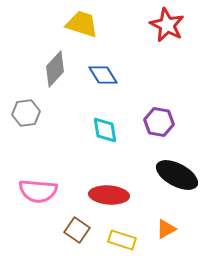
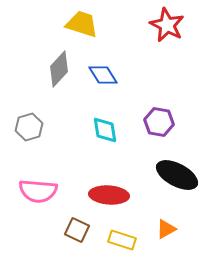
gray diamond: moved 4 px right
gray hexagon: moved 3 px right, 14 px down; rotated 8 degrees counterclockwise
brown square: rotated 10 degrees counterclockwise
